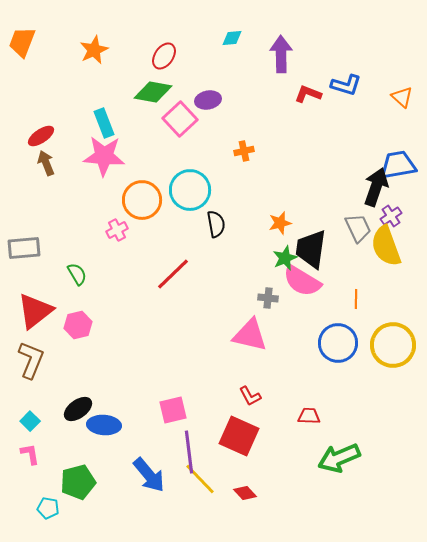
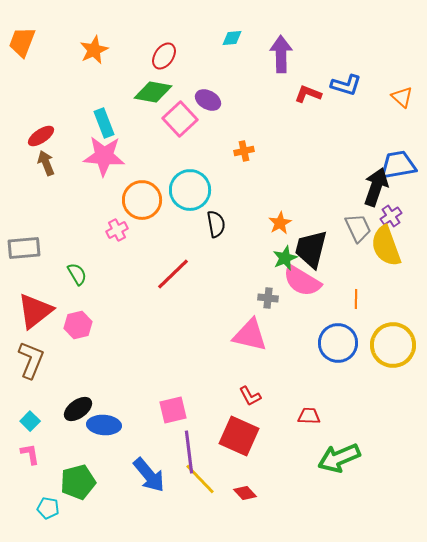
purple ellipse at (208, 100): rotated 40 degrees clockwise
orange star at (280, 223): rotated 15 degrees counterclockwise
black trapezoid at (311, 249): rotated 6 degrees clockwise
